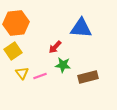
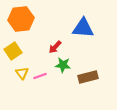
orange hexagon: moved 5 px right, 4 px up
blue triangle: moved 2 px right
